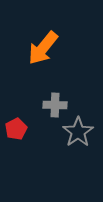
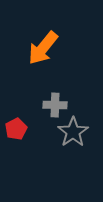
gray star: moved 5 px left
